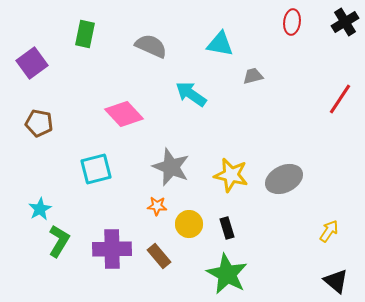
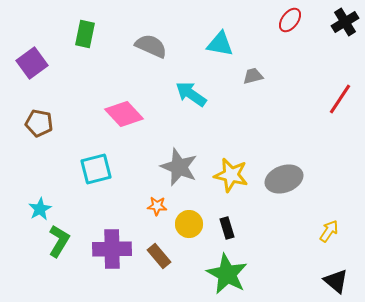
red ellipse: moved 2 px left, 2 px up; rotated 30 degrees clockwise
gray star: moved 8 px right
gray ellipse: rotated 6 degrees clockwise
